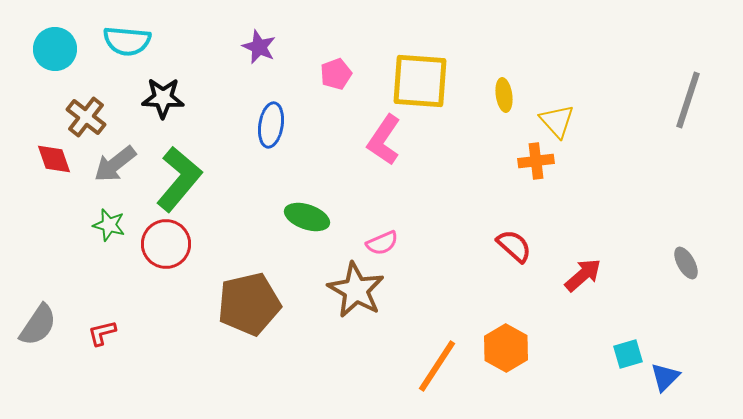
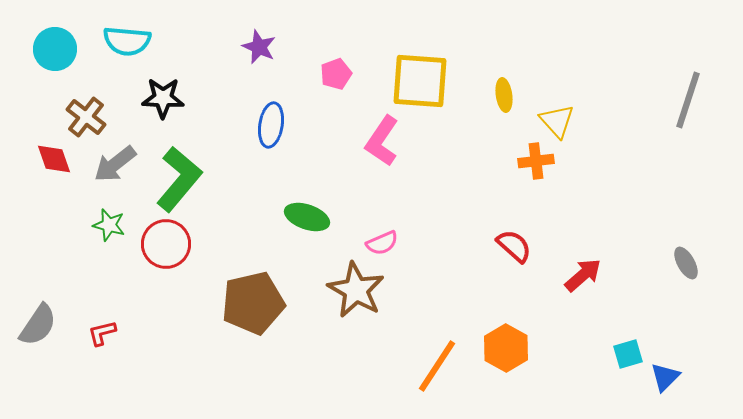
pink L-shape: moved 2 px left, 1 px down
brown pentagon: moved 4 px right, 1 px up
